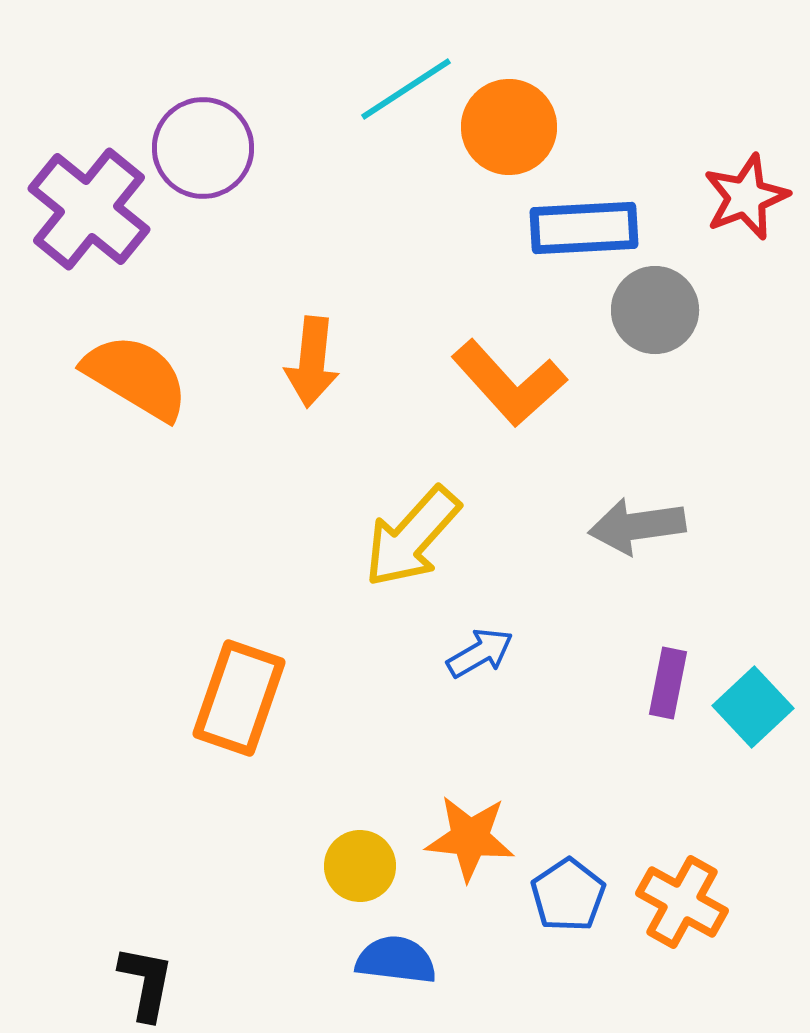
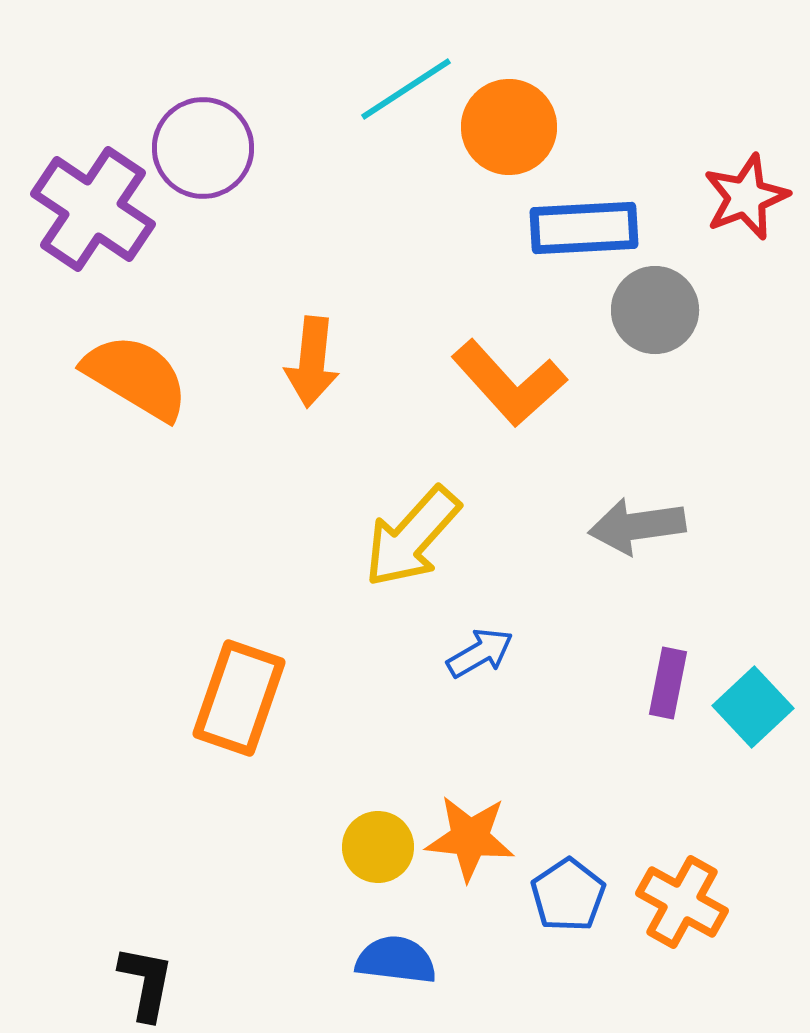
purple cross: moved 4 px right; rotated 5 degrees counterclockwise
yellow circle: moved 18 px right, 19 px up
